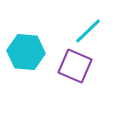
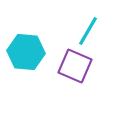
cyan line: rotated 16 degrees counterclockwise
